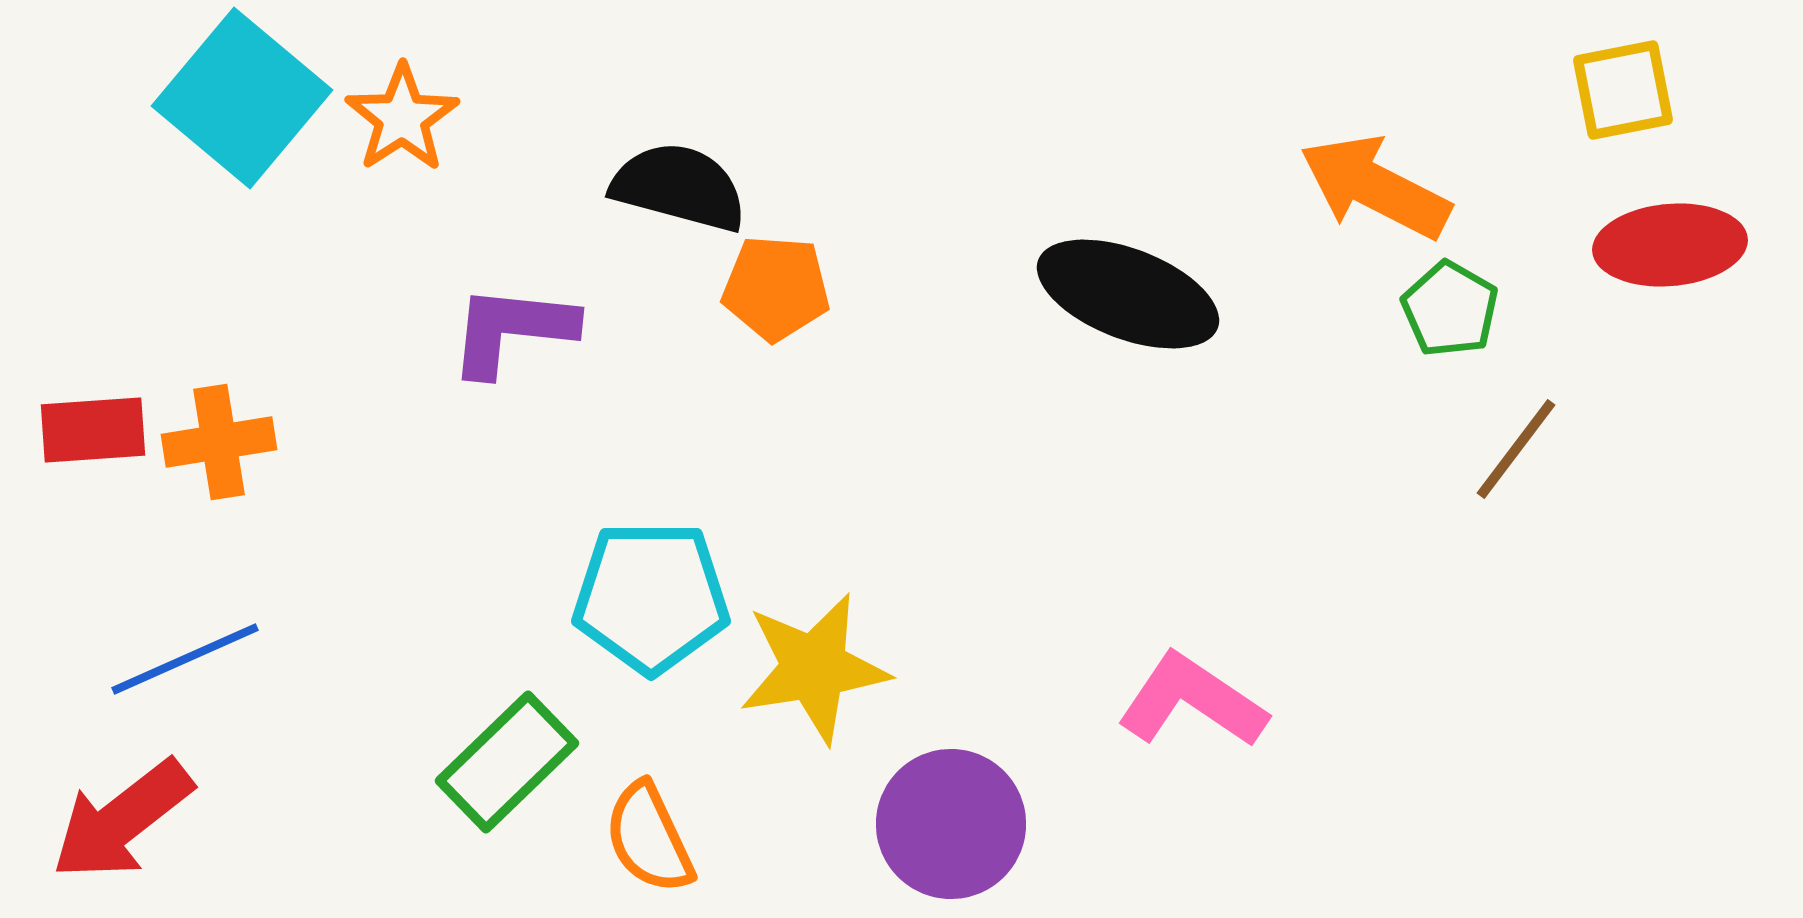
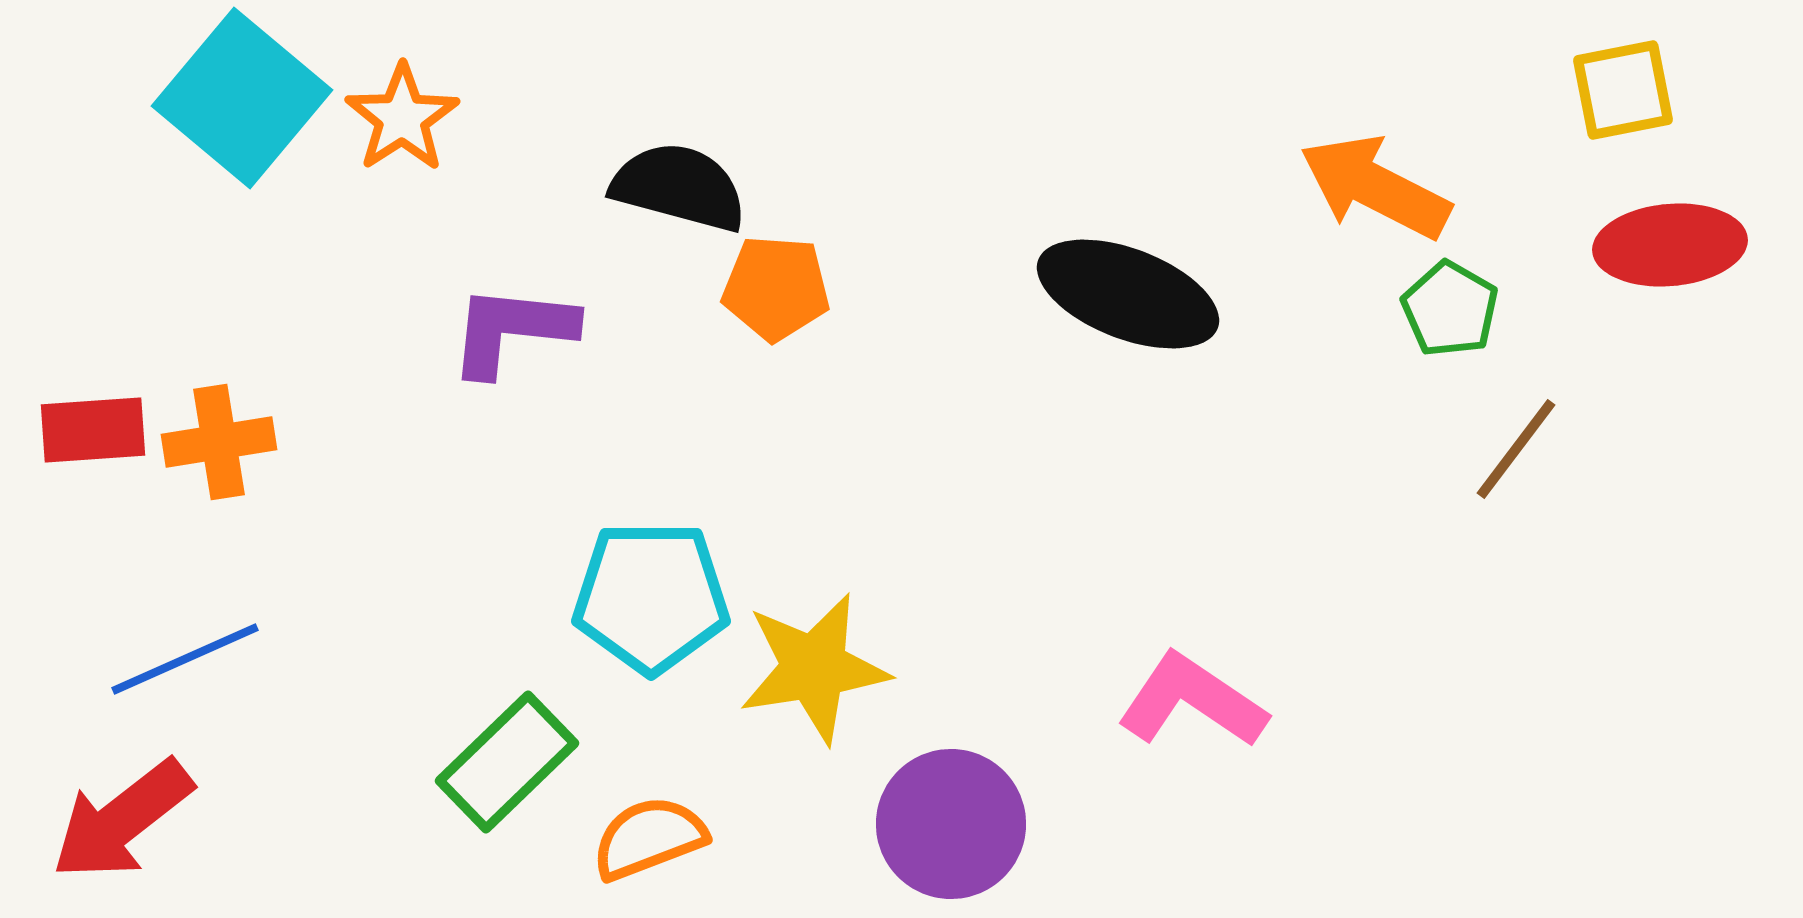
orange semicircle: rotated 94 degrees clockwise
